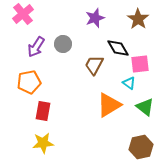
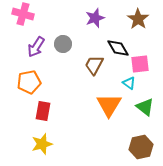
pink cross: rotated 35 degrees counterclockwise
orange triangle: rotated 28 degrees counterclockwise
yellow star: moved 1 px left, 1 px down; rotated 10 degrees counterclockwise
